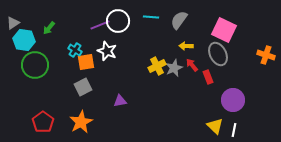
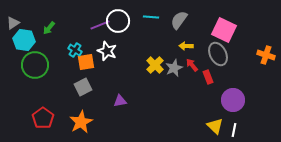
yellow cross: moved 2 px left, 1 px up; rotated 18 degrees counterclockwise
red pentagon: moved 4 px up
